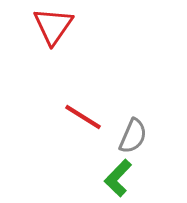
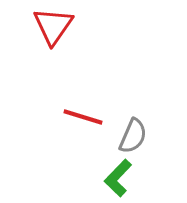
red line: rotated 15 degrees counterclockwise
